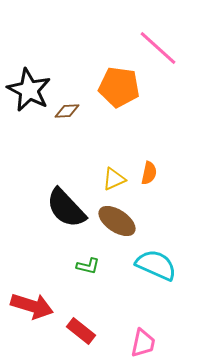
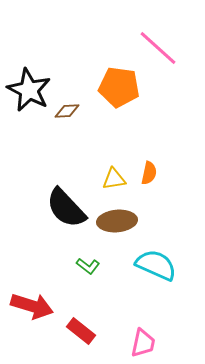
yellow triangle: rotated 15 degrees clockwise
brown ellipse: rotated 39 degrees counterclockwise
green L-shape: rotated 25 degrees clockwise
